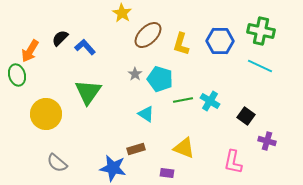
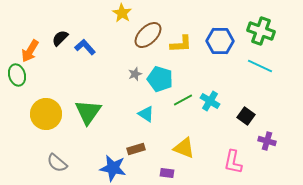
green cross: rotated 8 degrees clockwise
yellow L-shape: rotated 110 degrees counterclockwise
gray star: rotated 16 degrees clockwise
green triangle: moved 20 px down
green line: rotated 18 degrees counterclockwise
